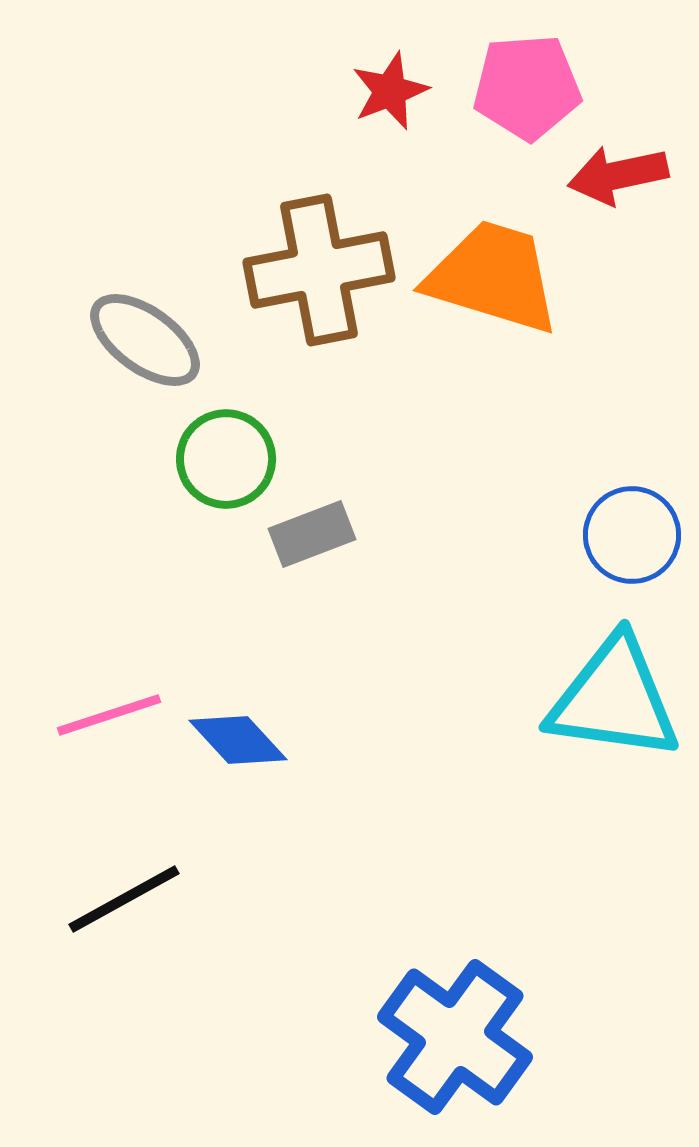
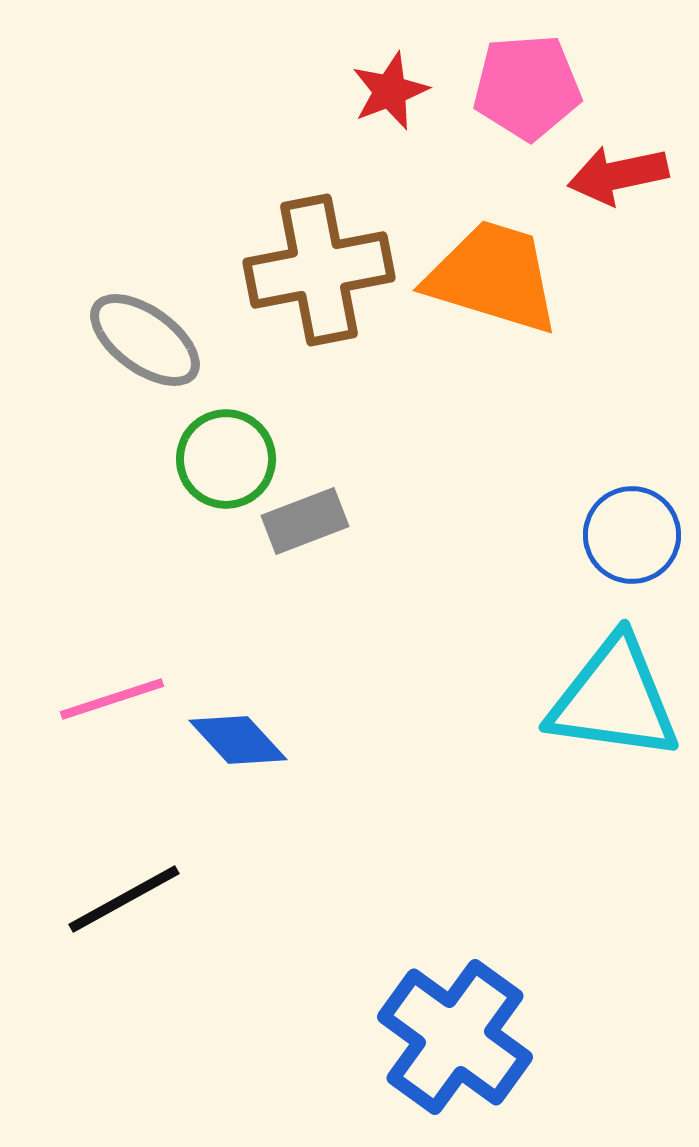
gray rectangle: moved 7 px left, 13 px up
pink line: moved 3 px right, 16 px up
